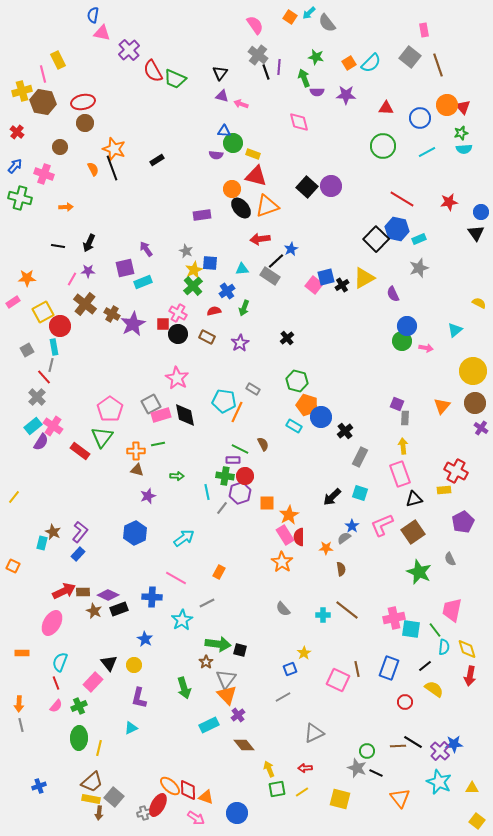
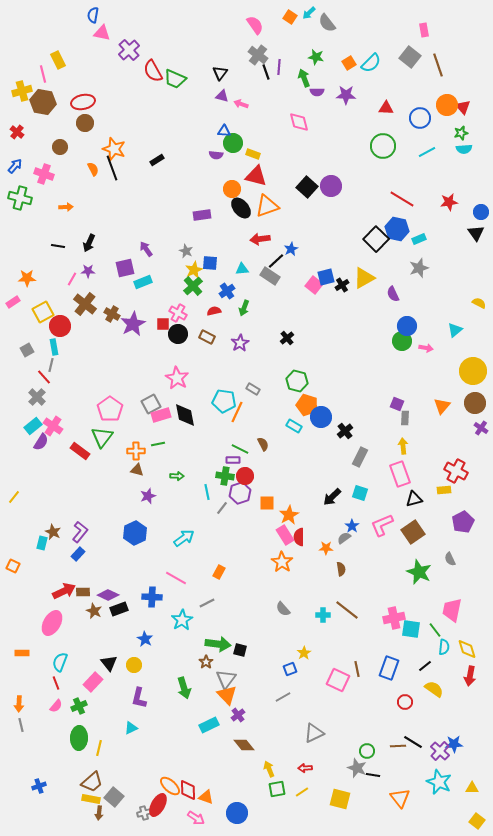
black line at (376, 773): moved 3 px left, 2 px down; rotated 16 degrees counterclockwise
